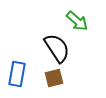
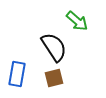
black semicircle: moved 3 px left, 1 px up
